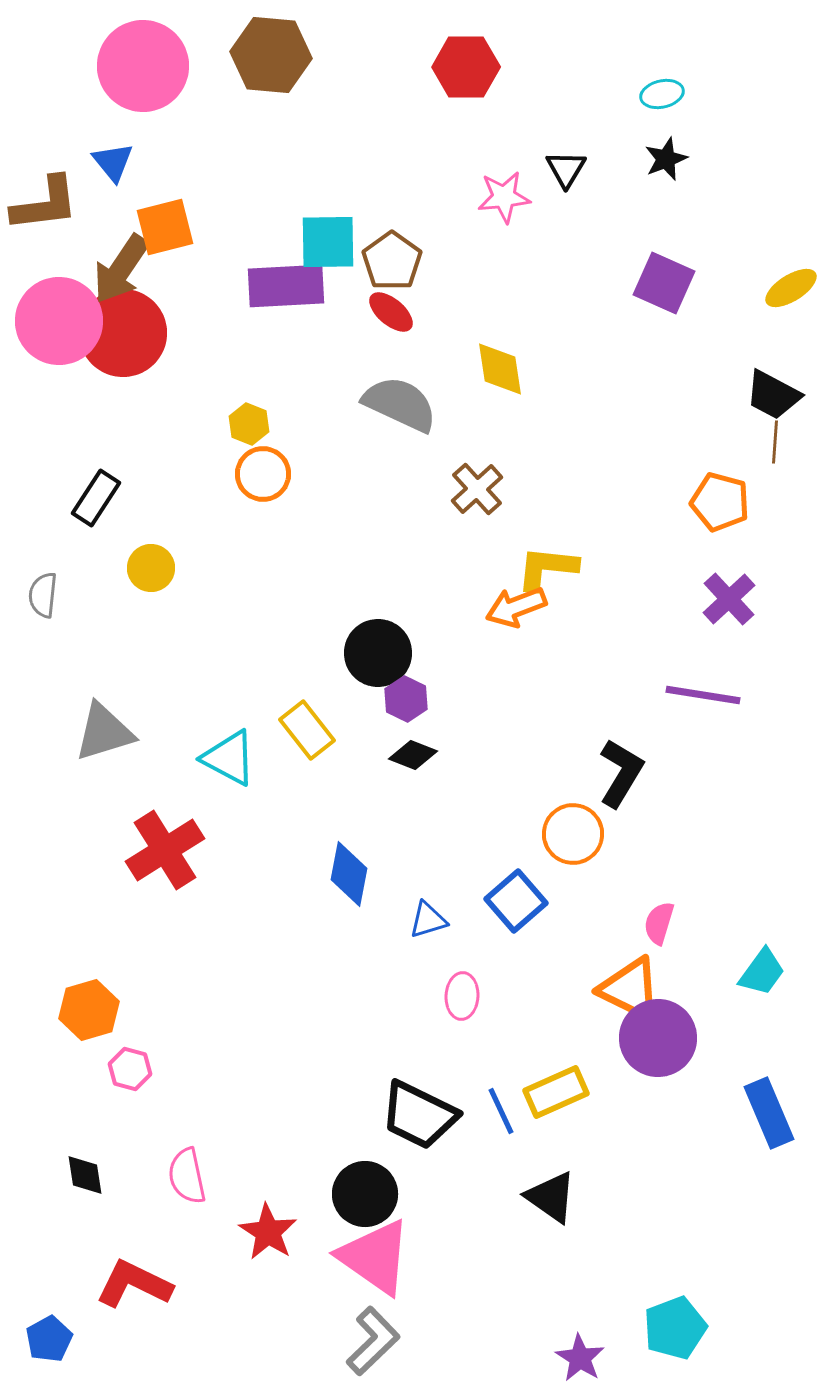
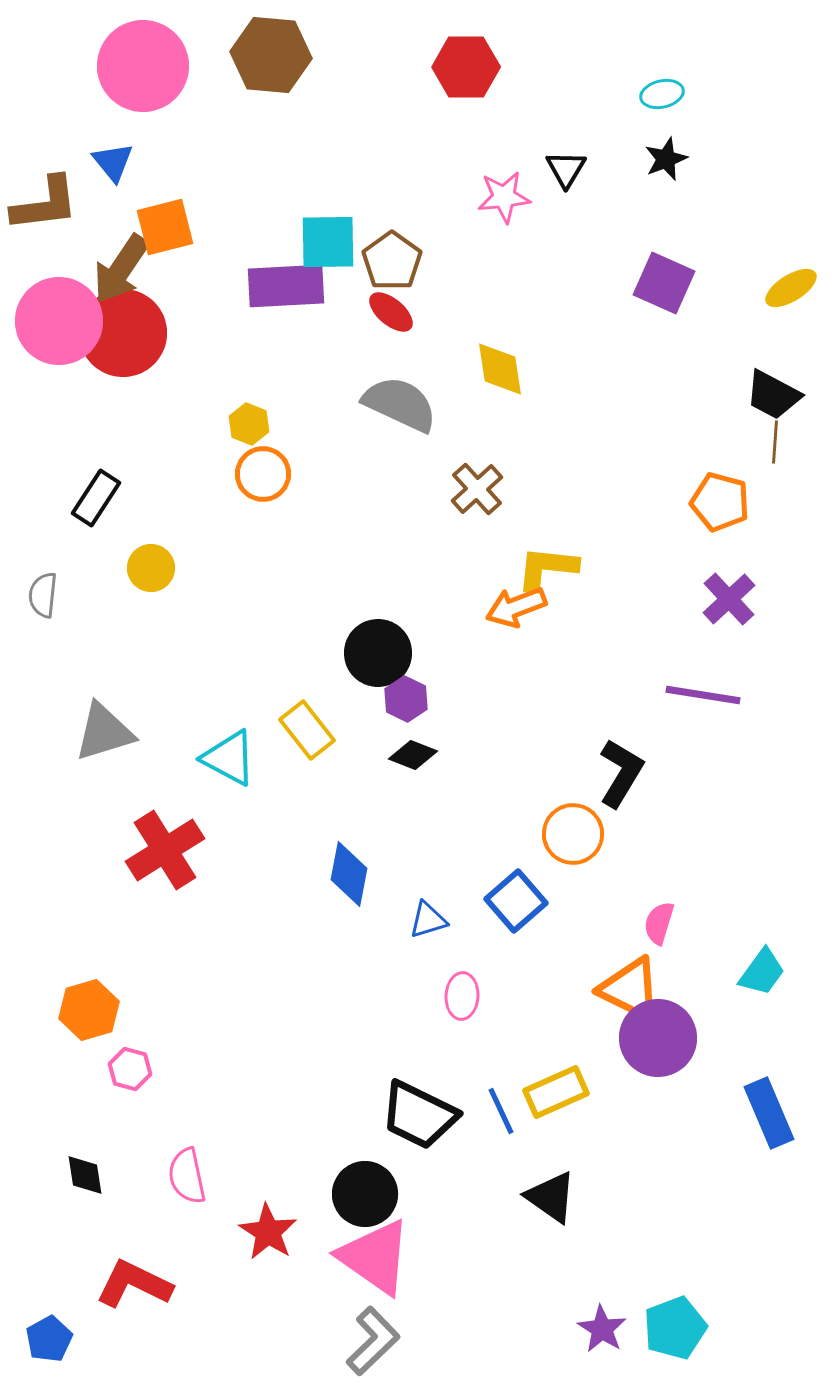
purple star at (580, 1358): moved 22 px right, 29 px up
